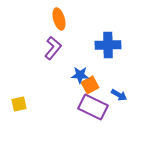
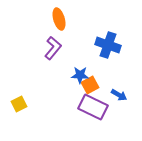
blue cross: rotated 20 degrees clockwise
yellow square: rotated 14 degrees counterclockwise
